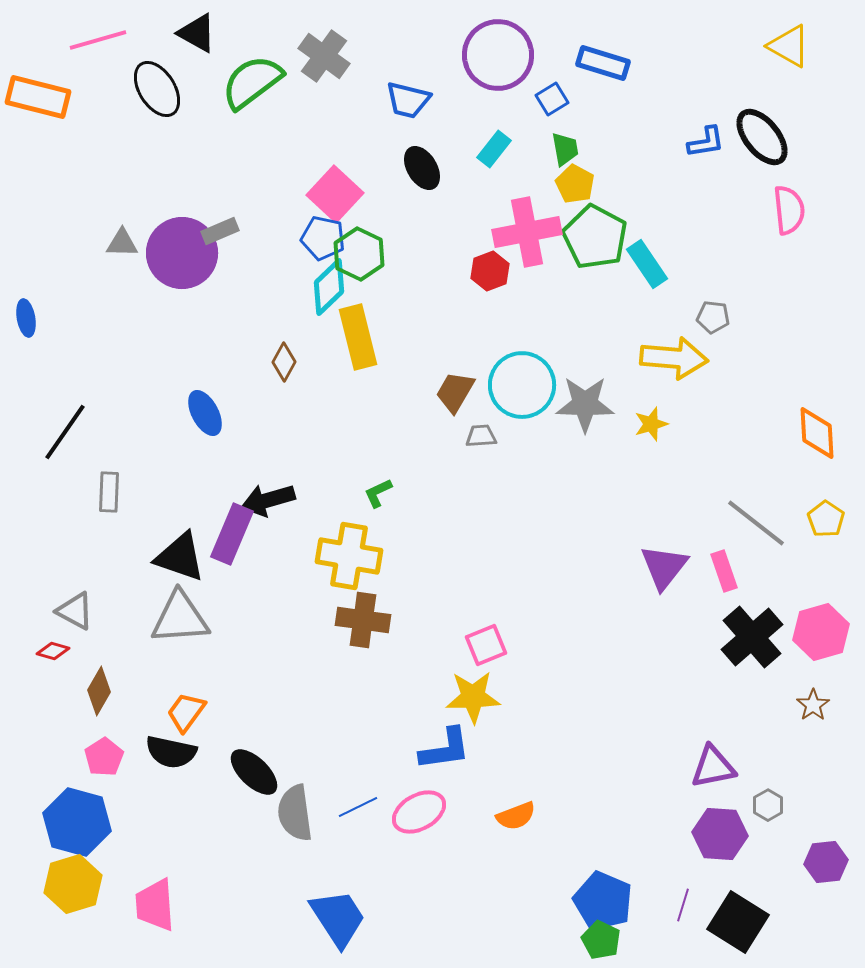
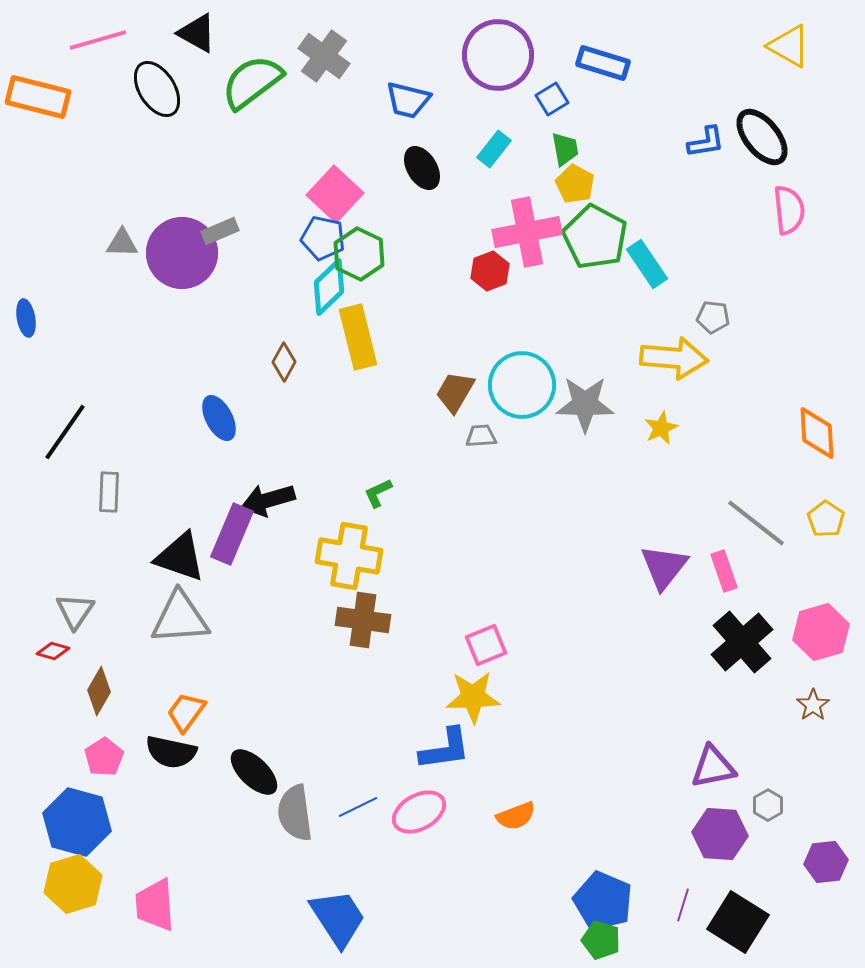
blue ellipse at (205, 413): moved 14 px right, 5 px down
yellow star at (651, 424): moved 10 px right, 4 px down; rotated 8 degrees counterclockwise
gray triangle at (75, 611): rotated 36 degrees clockwise
black cross at (752, 637): moved 10 px left, 5 px down
green pentagon at (601, 940): rotated 9 degrees counterclockwise
